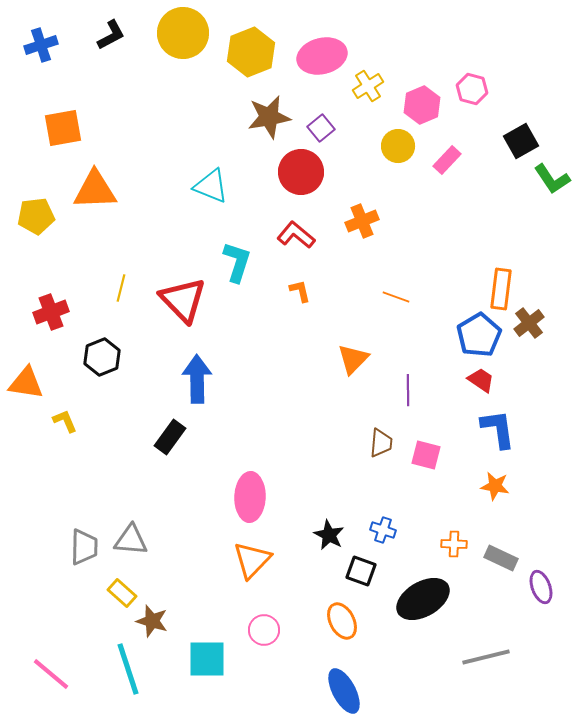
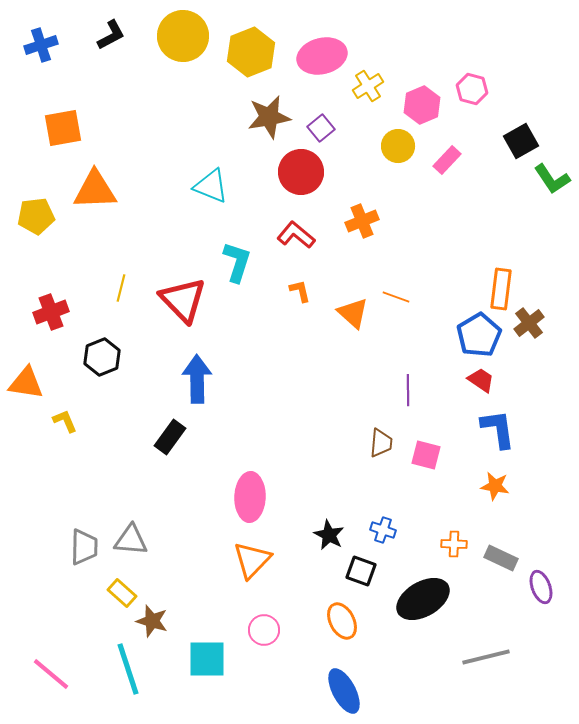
yellow circle at (183, 33): moved 3 px down
orange triangle at (353, 359): moved 46 px up; rotated 32 degrees counterclockwise
